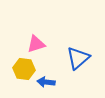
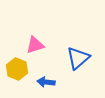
pink triangle: moved 1 px left, 1 px down
yellow hexagon: moved 7 px left; rotated 15 degrees clockwise
